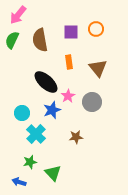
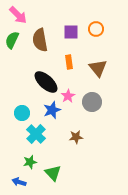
pink arrow: rotated 84 degrees counterclockwise
